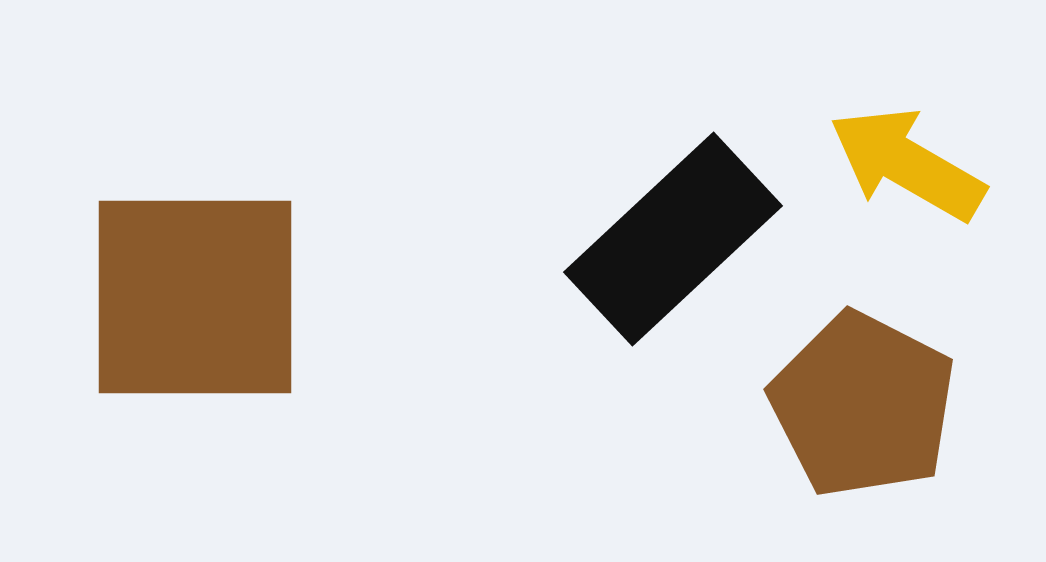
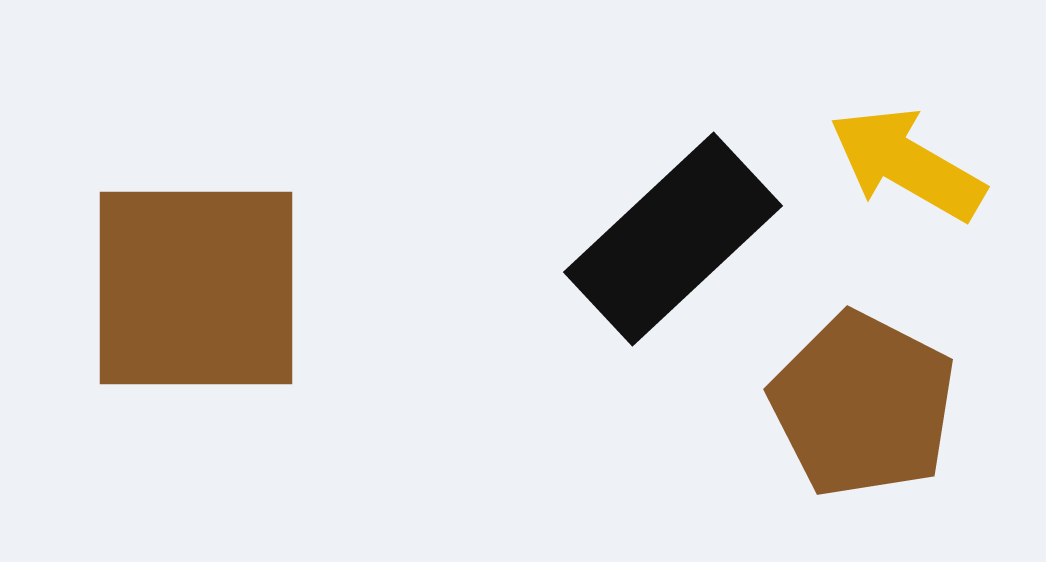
brown square: moved 1 px right, 9 px up
